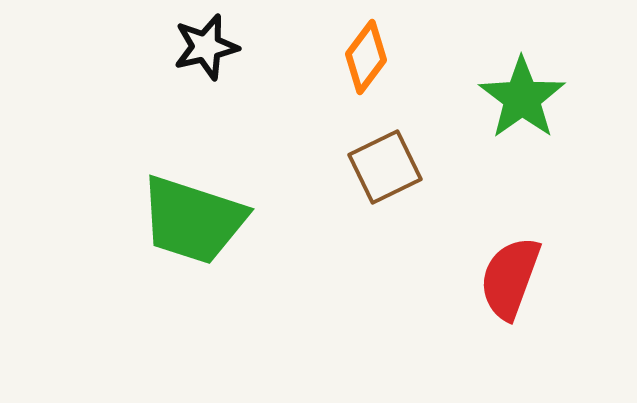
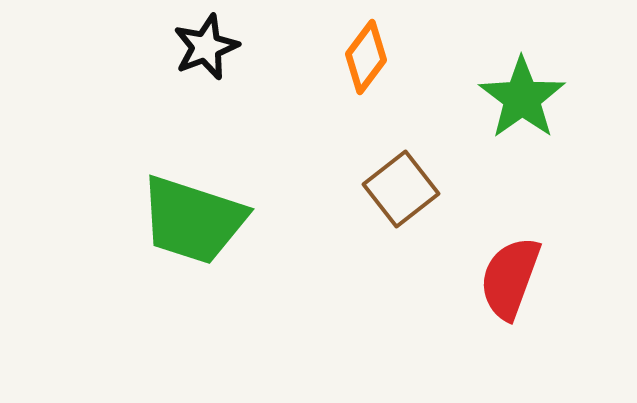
black star: rotated 8 degrees counterclockwise
brown square: moved 16 px right, 22 px down; rotated 12 degrees counterclockwise
